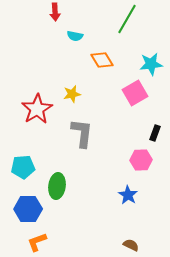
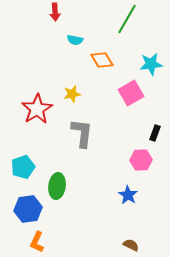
cyan semicircle: moved 4 px down
pink square: moved 4 px left
cyan pentagon: rotated 15 degrees counterclockwise
blue hexagon: rotated 8 degrees counterclockwise
orange L-shape: rotated 45 degrees counterclockwise
